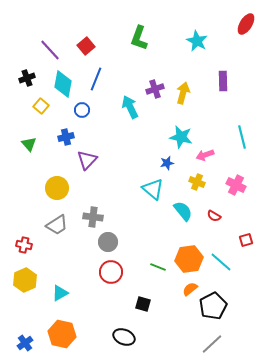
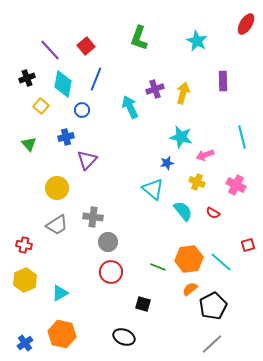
red semicircle at (214, 216): moved 1 px left, 3 px up
red square at (246, 240): moved 2 px right, 5 px down
